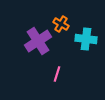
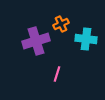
orange cross: rotated 35 degrees clockwise
purple cross: moved 2 px left; rotated 16 degrees clockwise
